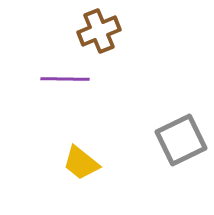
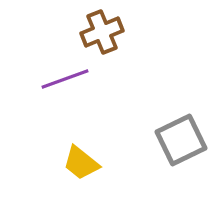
brown cross: moved 3 px right, 1 px down
purple line: rotated 21 degrees counterclockwise
